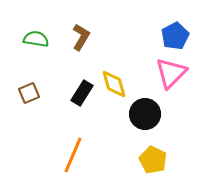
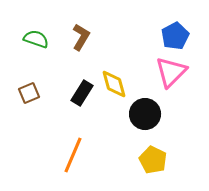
green semicircle: rotated 10 degrees clockwise
pink triangle: moved 1 px up
